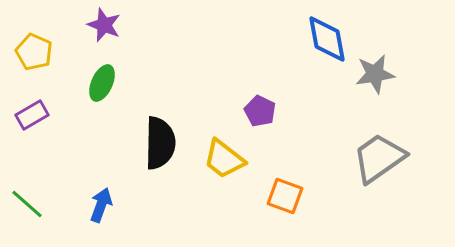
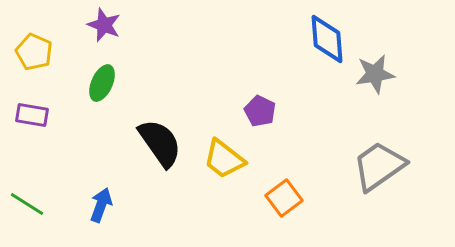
blue diamond: rotated 6 degrees clockwise
purple rectangle: rotated 40 degrees clockwise
black semicircle: rotated 36 degrees counterclockwise
gray trapezoid: moved 8 px down
orange square: moved 1 px left, 2 px down; rotated 33 degrees clockwise
green line: rotated 9 degrees counterclockwise
